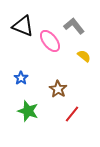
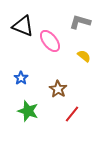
gray L-shape: moved 6 px right, 4 px up; rotated 35 degrees counterclockwise
